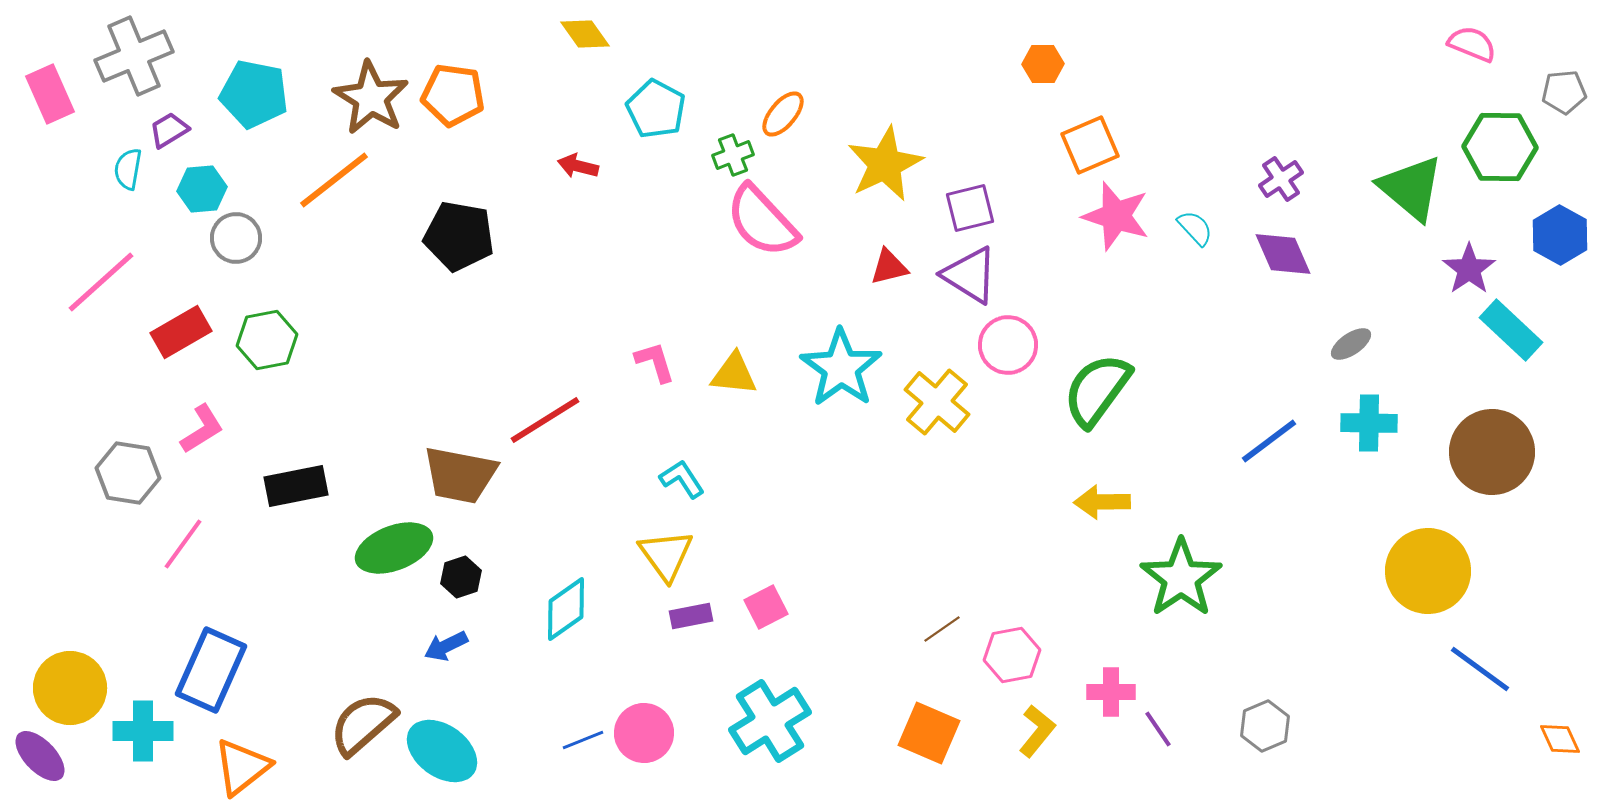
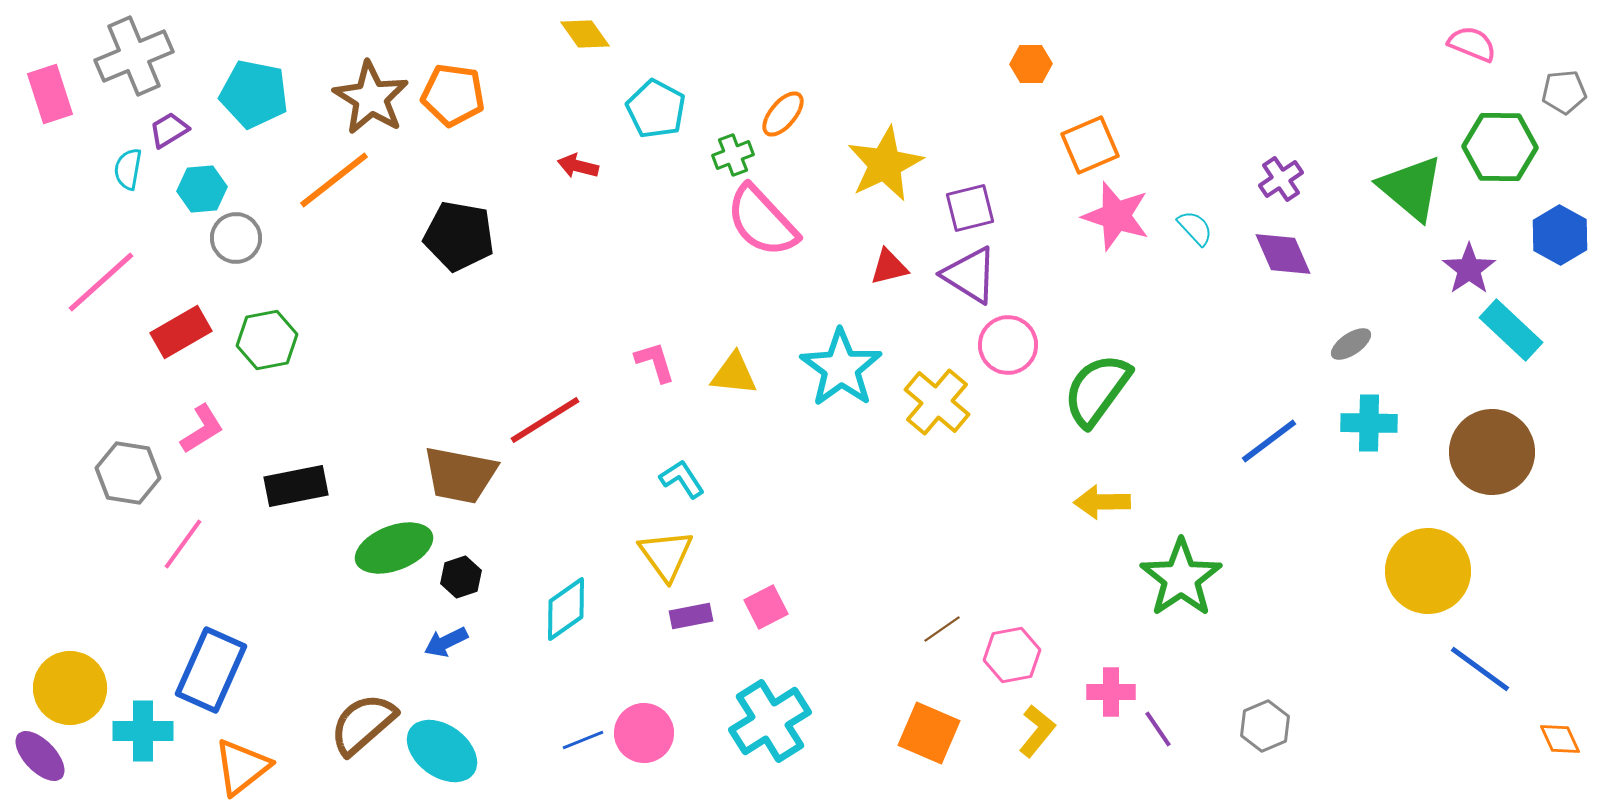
orange hexagon at (1043, 64): moved 12 px left
pink rectangle at (50, 94): rotated 6 degrees clockwise
blue arrow at (446, 646): moved 4 px up
